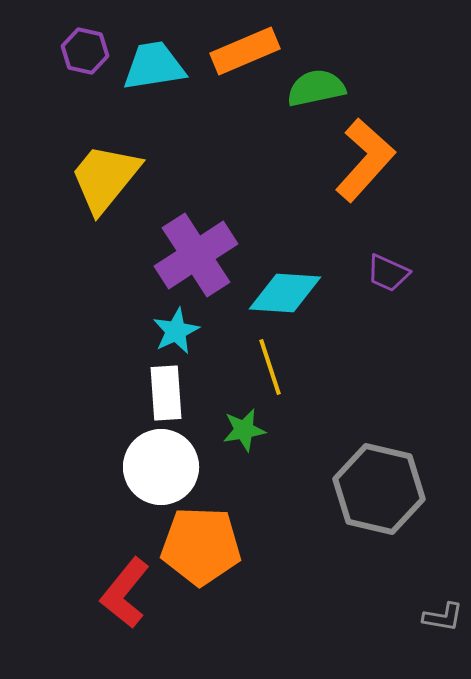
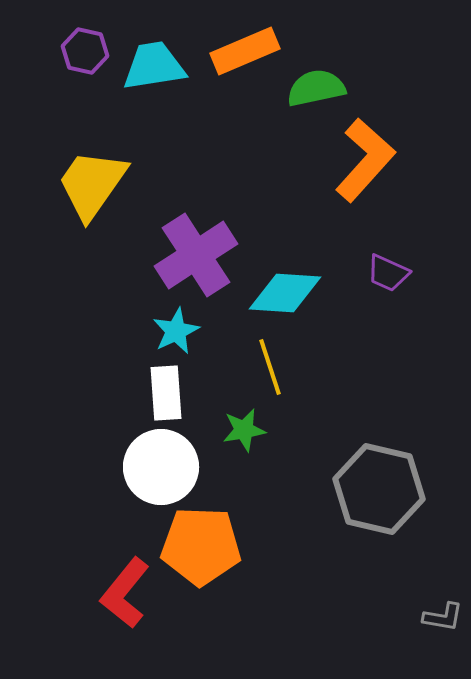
yellow trapezoid: moved 13 px left, 6 px down; rotated 4 degrees counterclockwise
